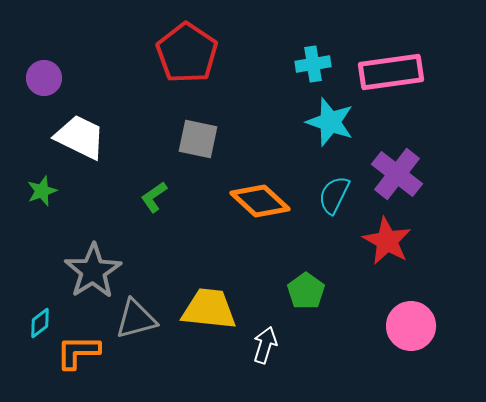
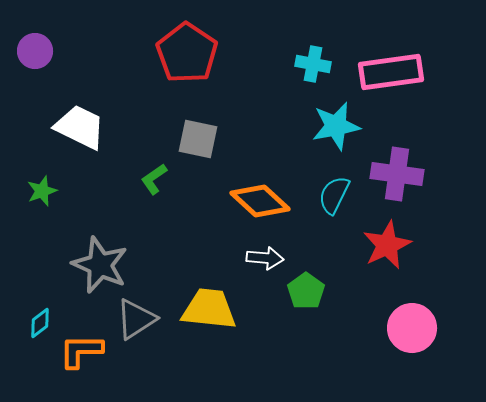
cyan cross: rotated 20 degrees clockwise
purple circle: moved 9 px left, 27 px up
cyan star: moved 6 px right, 4 px down; rotated 30 degrees counterclockwise
white trapezoid: moved 10 px up
purple cross: rotated 30 degrees counterclockwise
green L-shape: moved 18 px up
red star: moved 4 px down; rotated 18 degrees clockwise
gray star: moved 7 px right, 6 px up; rotated 16 degrees counterclockwise
gray triangle: rotated 18 degrees counterclockwise
pink circle: moved 1 px right, 2 px down
white arrow: moved 87 px up; rotated 78 degrees clockwise
orange L-shape: moved 3 px right, 1 px up
